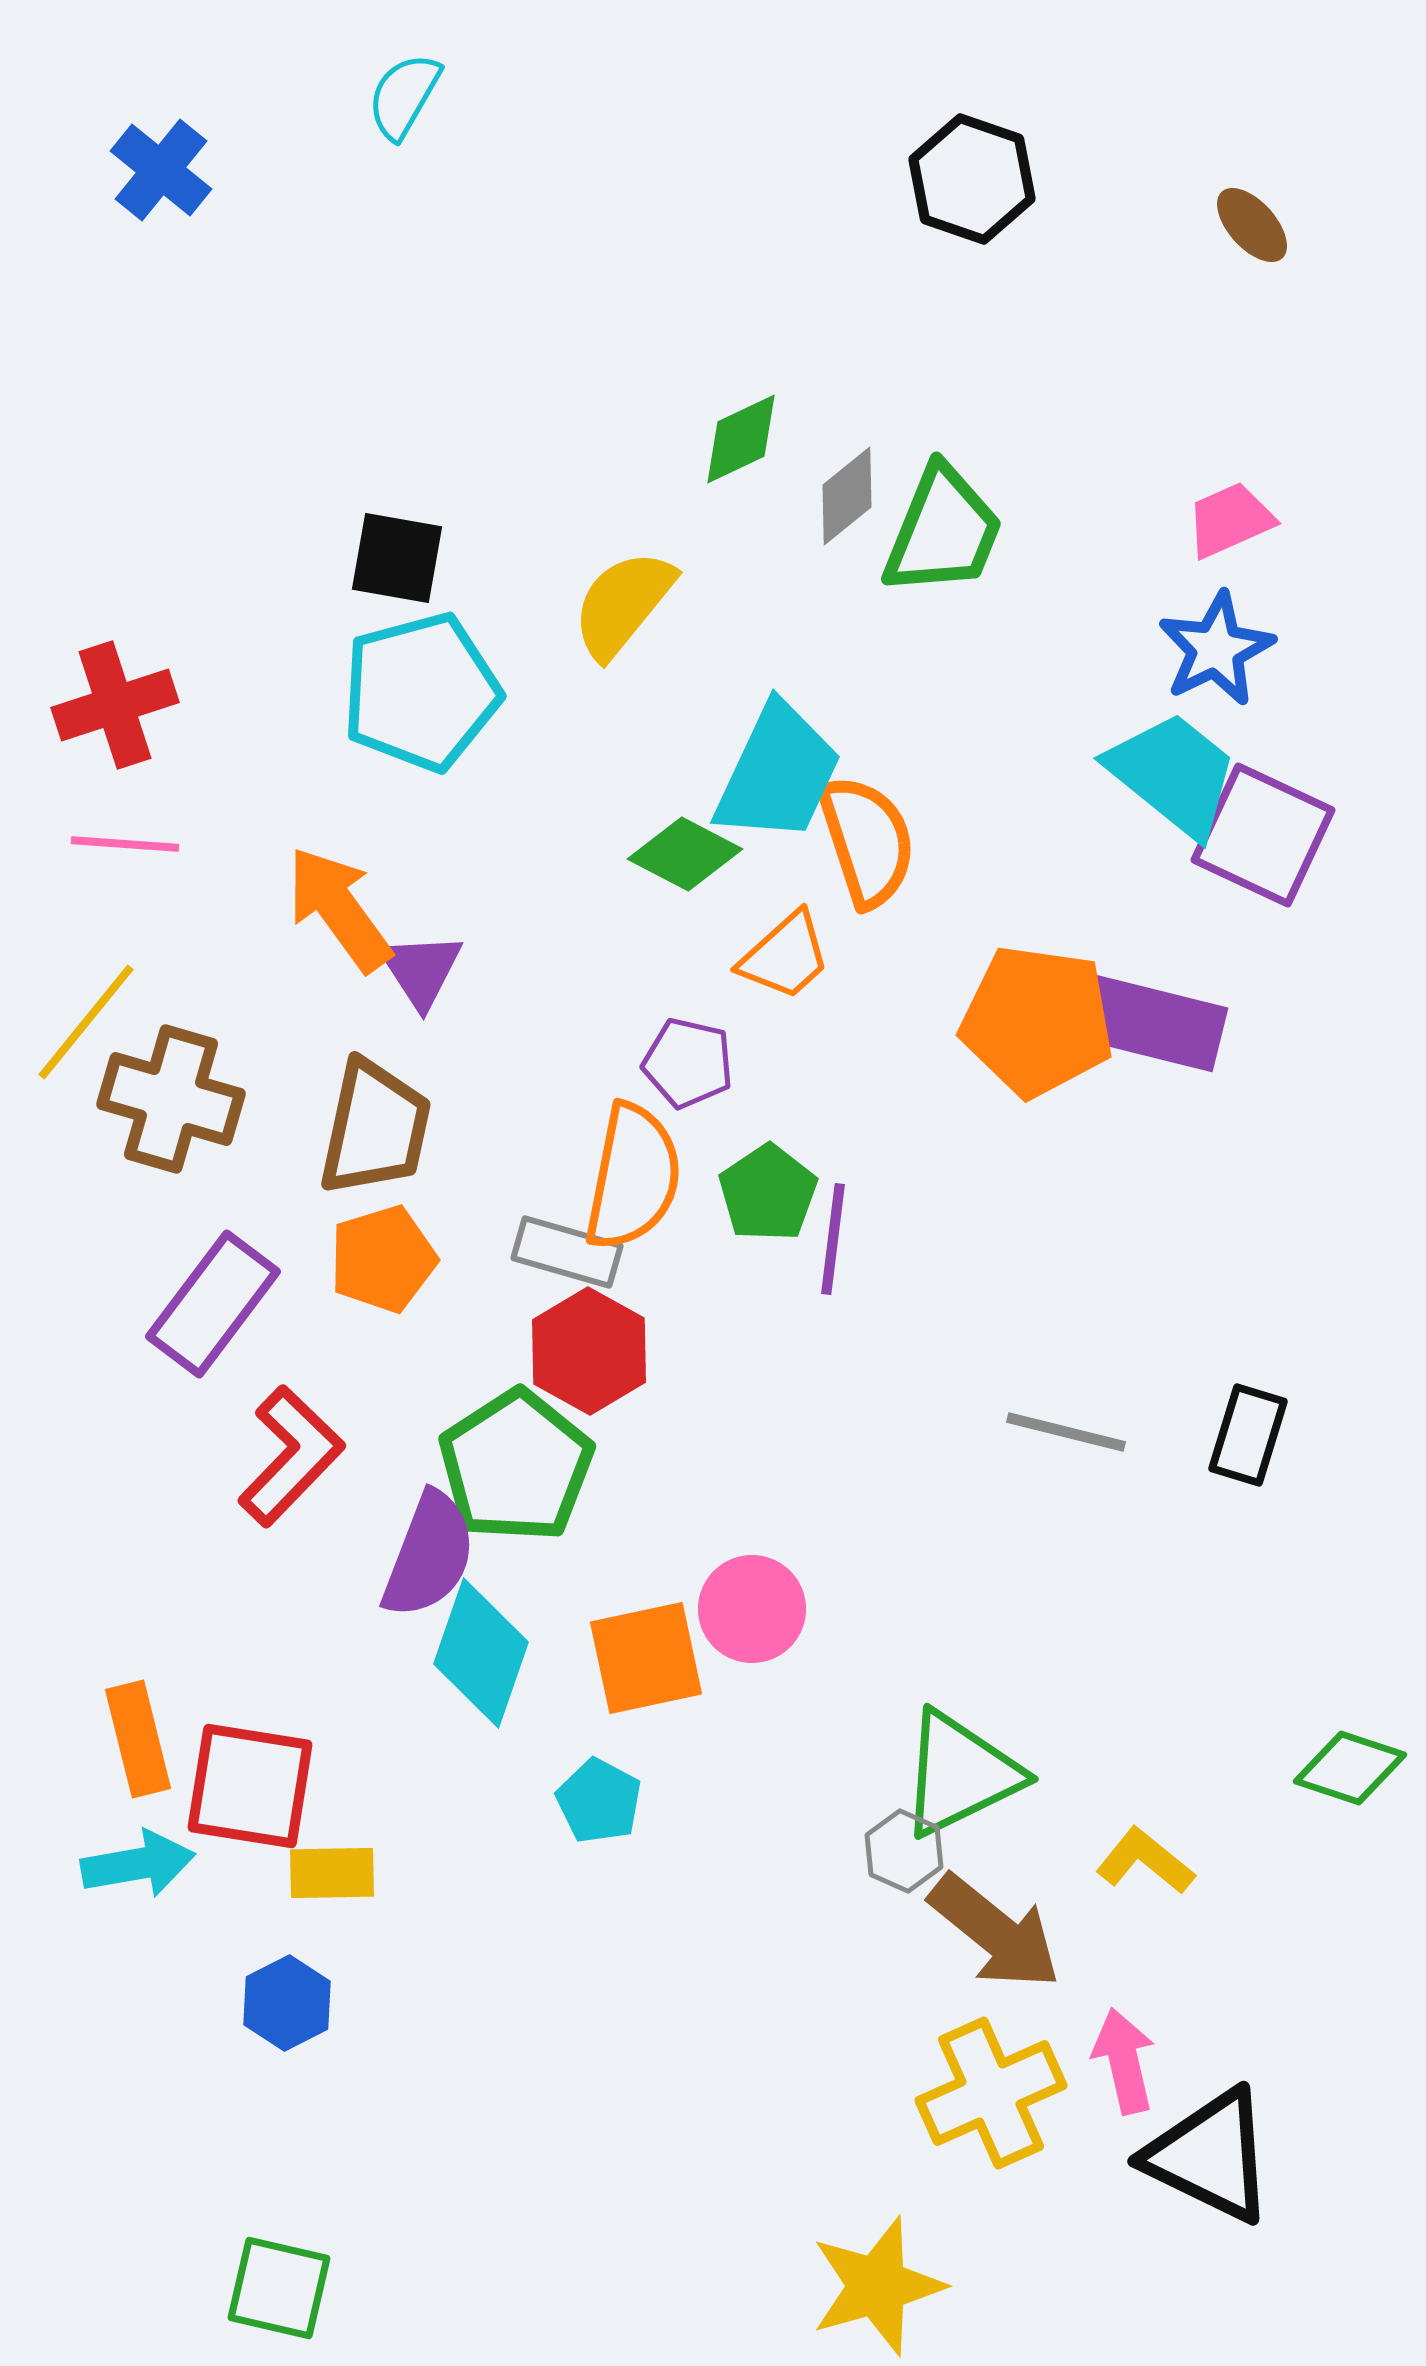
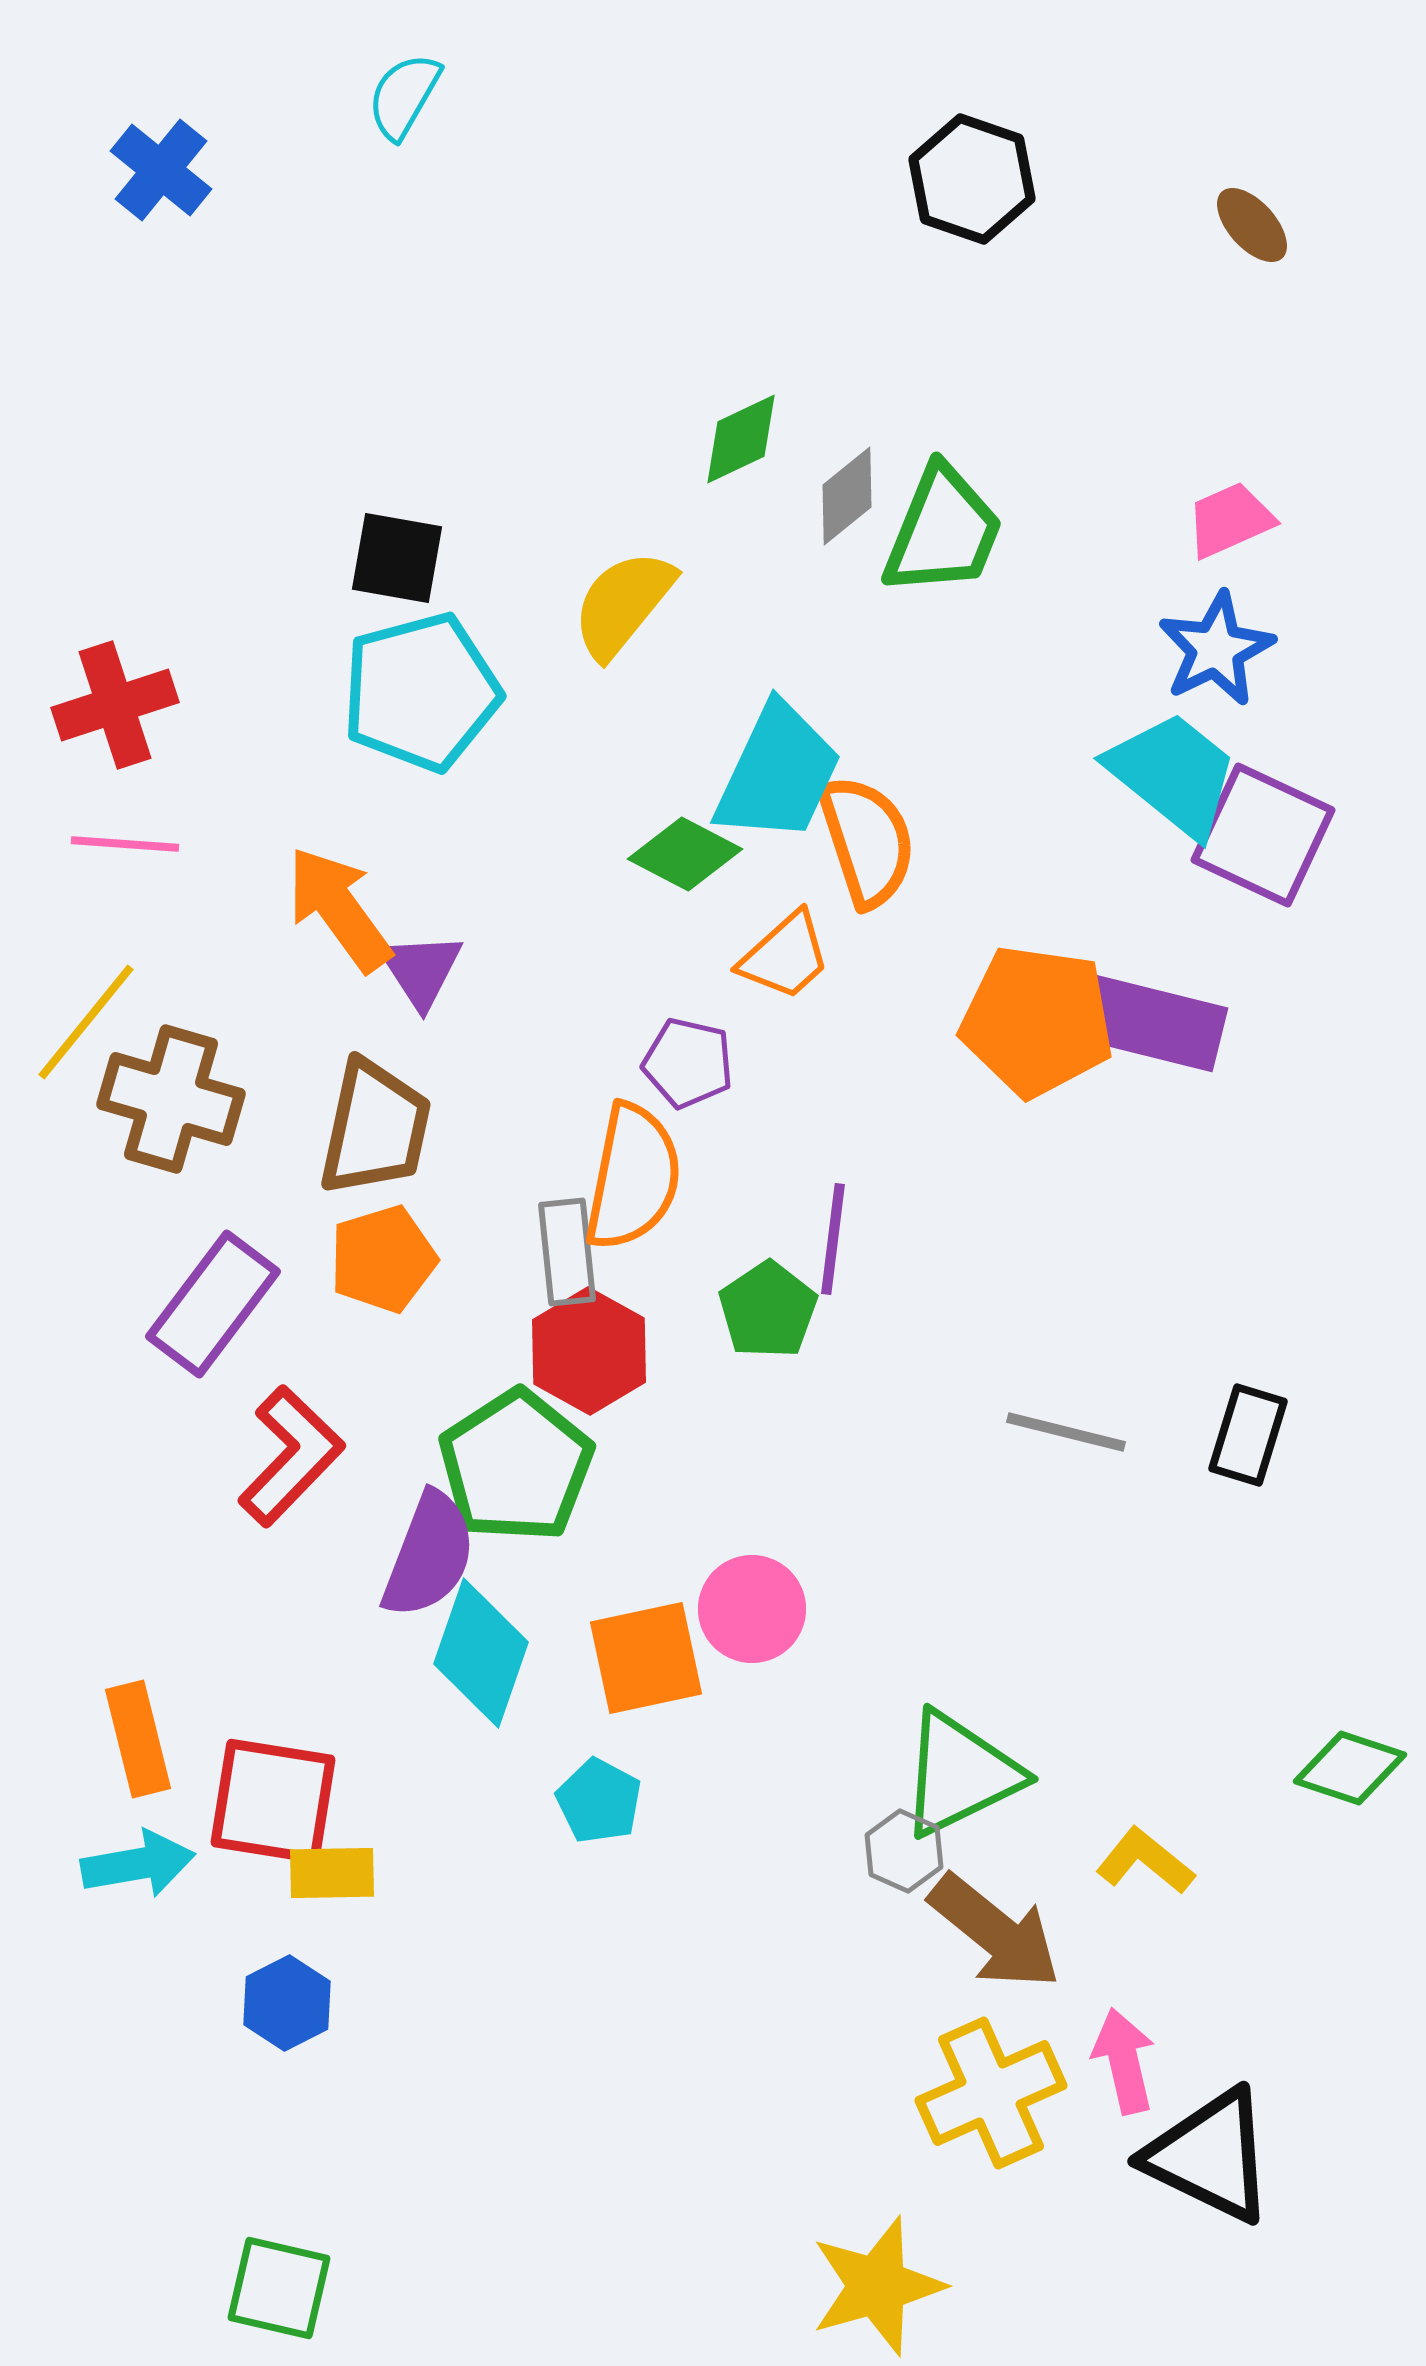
green pentagon at (768, 1193): moved 117 px down
gray rectangle at (567, 1252): rotated 68 degrees clockwise
red square at (250, 1786): moved 23 px right, 15 px down
